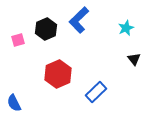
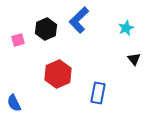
blue rectangle: moved 2 px right, 1 px down; rotated 35 degrees counterclockwise
